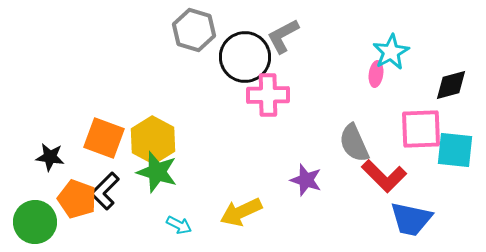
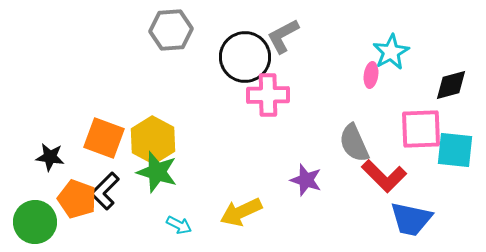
gray hexagon: moved 23 px left; rotated 21 degrees counterclockwise
pink ellipse: moved 5 px left, 1 px down
